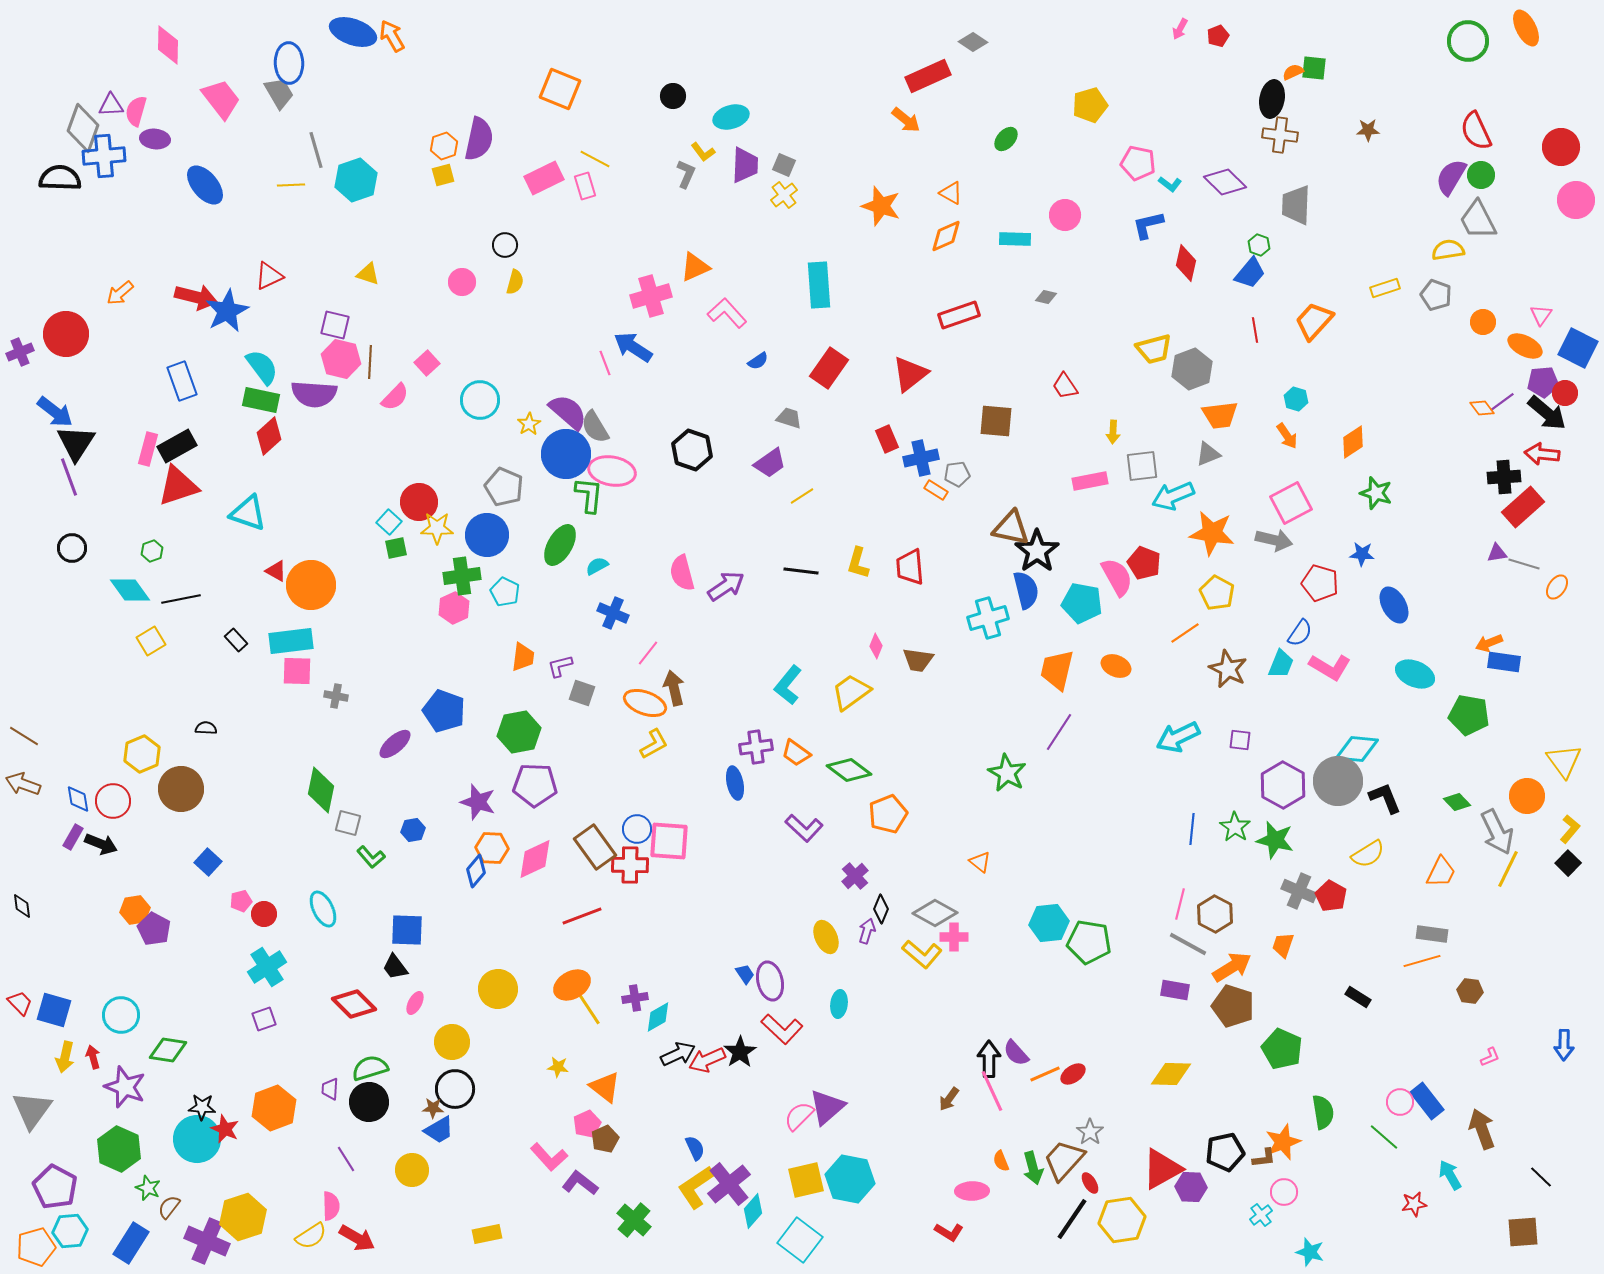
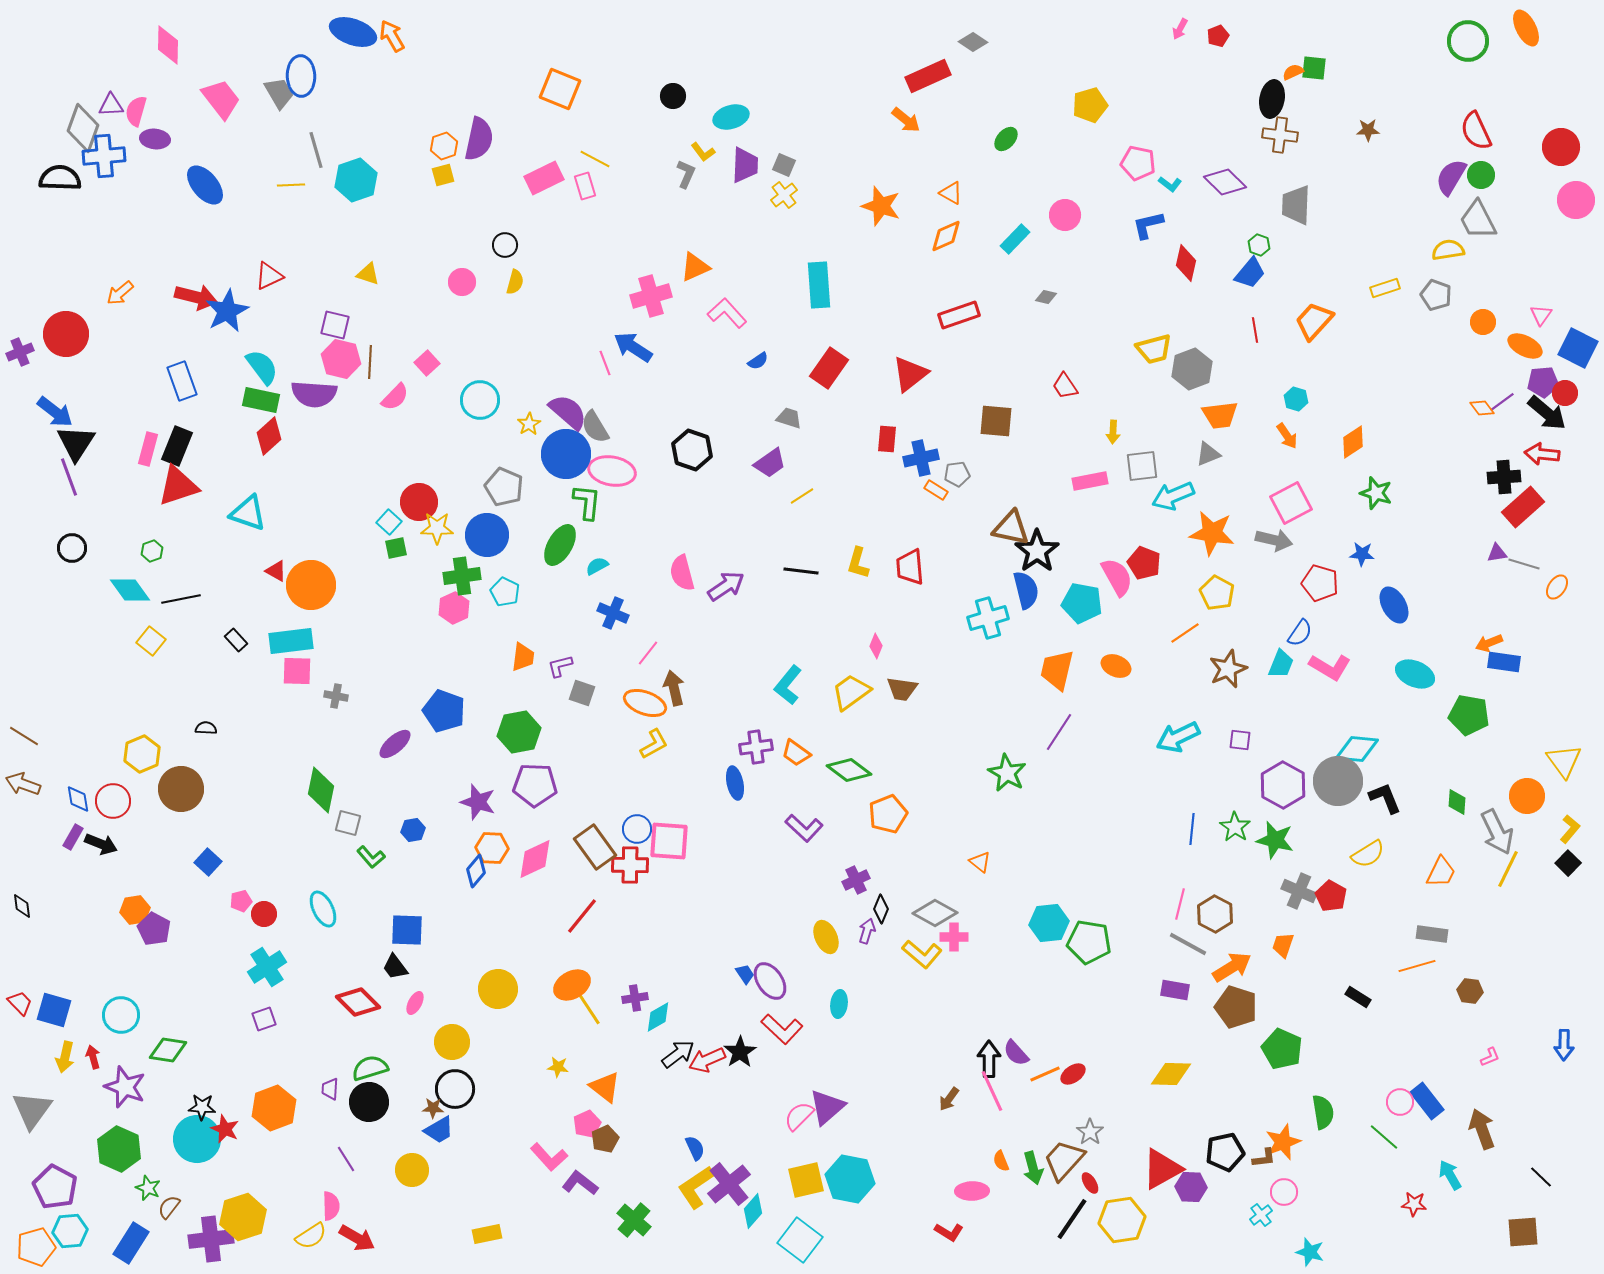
blue ellipse at (289, 63): moved 12 px right, 13 px down
cyan rectangle at (1015, 239): rotated 48 degrees counterclockwise
red rectangle at (887, 439): rotated 28 degrees clockwise
black rectangle at (177, 446): rotated 39 degrees counterclockwise
green L-shape at (589, 495): moved 2 px left, 7 px down
yellow square at (151, 641): rotated 20 degrees counterclockwise
brown trapezoid at (918, 660): moved 16 px left, 29 px down
brown star at (1228, 669): rotated 24 degrees clockwise
green diamond at (1457, 802): rotated 48 degrees clockwise
purple cross at (855, 876): moved 1 px right, 4 px down; rotated 16 degrees clockwise
red line at (582, 916): rotated 30 degrees counterclockwise
orange line at (1422, 961): moved 5 px left, 5 px down
purple ellipse at (770, 981): rotated 21 degrees counterclockwise
red diamond at (354, 1004): moved 4 px right, 2 px up
brown pentagon at (1233, 1006): moved 3 px right, 1 px down
black arrow at (678, 1054): rotated 12 degrees counterclockwise
red star at (1414, 1204): rotated 15 degrees clockwise
purple cross at (207, 1241): moved 4 px right, 2 px up; rotated 30 degrees counterclockwise
